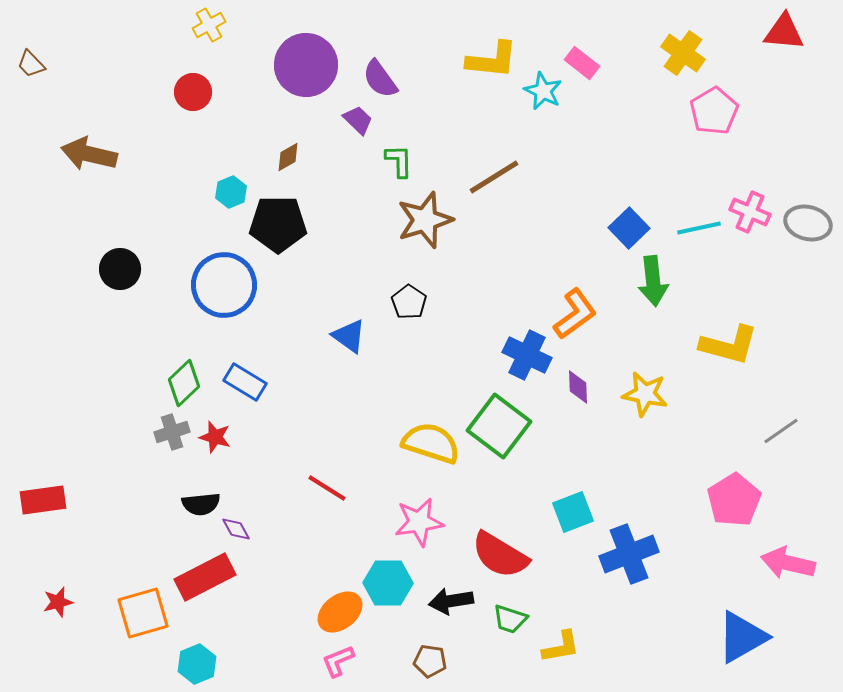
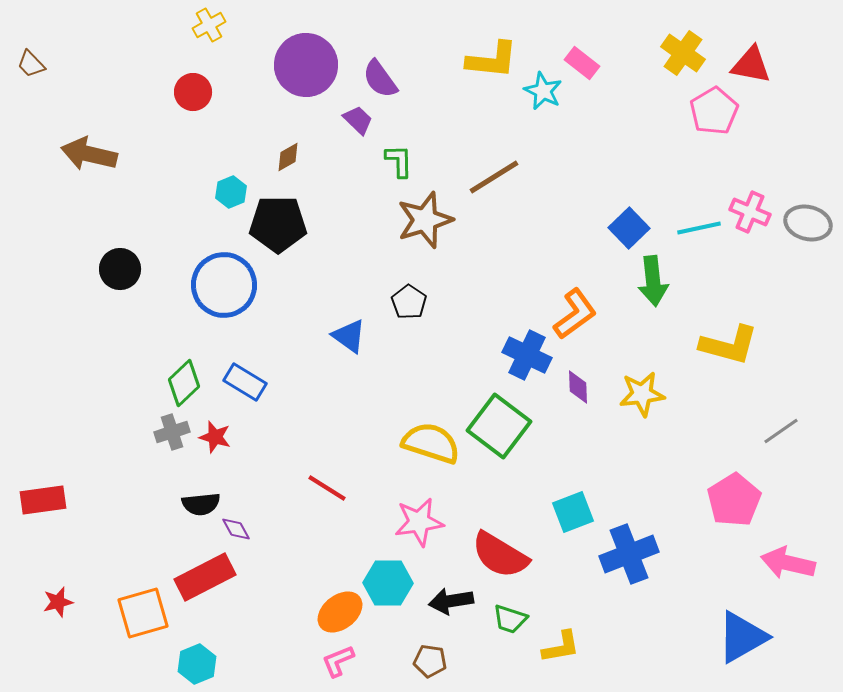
red triangle at (784, 32): moved 33 px left, 33 px down; rotated 6 degrees clockwise
yellow star at (645, 394): moved 3 px left; rotated 18 degrees counterclockwise
